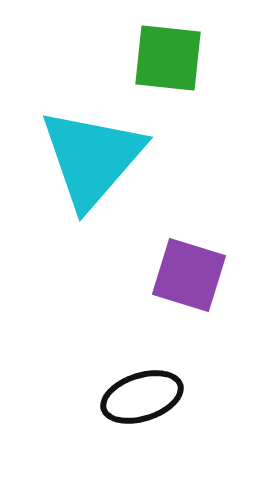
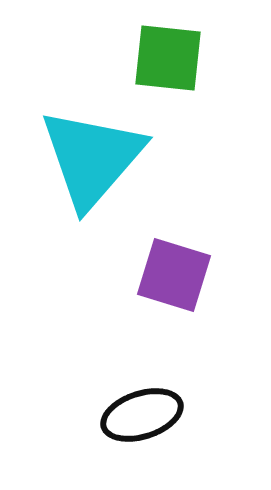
purple square: moved 15 px left
black ellipse: moved 18 px down
